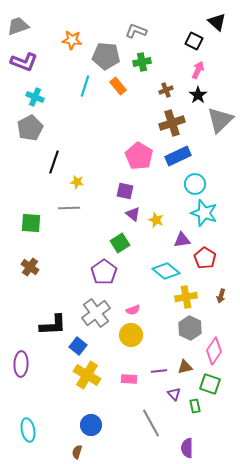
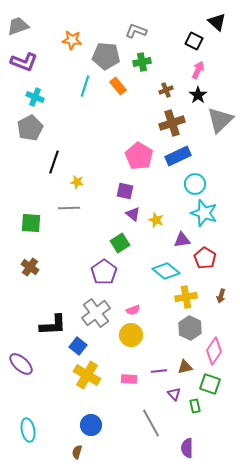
purple ellipse at (21, 364): rotated 50 degrees counterclockwise
